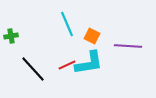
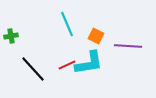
orange square: moved 4 px right
